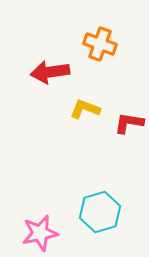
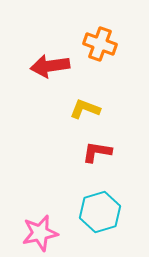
red arrow: moved 6 px up
red L-shape: moved 32 px left, 29 px down
